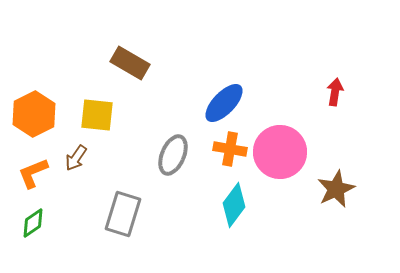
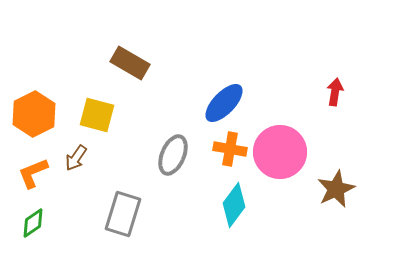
yellow square: rotated 9 degrees clockwise
